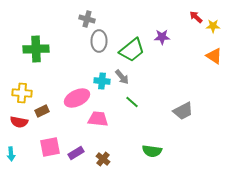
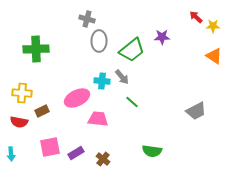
gray trapezoid: moved 13 px right
